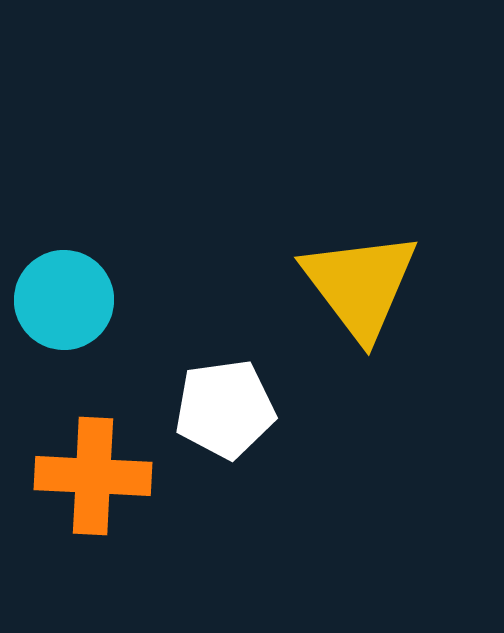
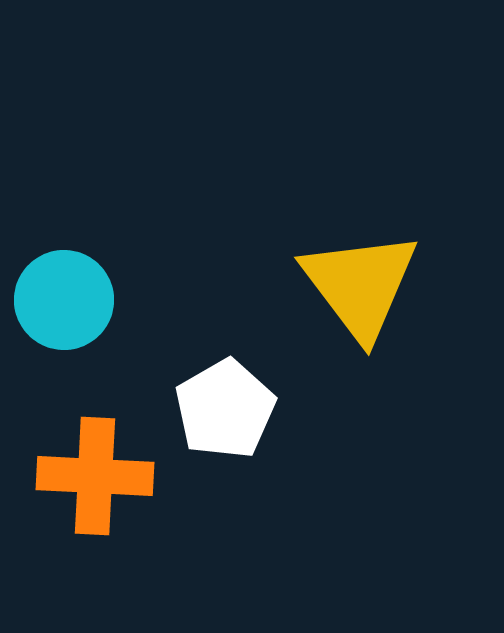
white pentagon: rotated 22 degrees counterclockwise
orange cross: moved 2 px right
